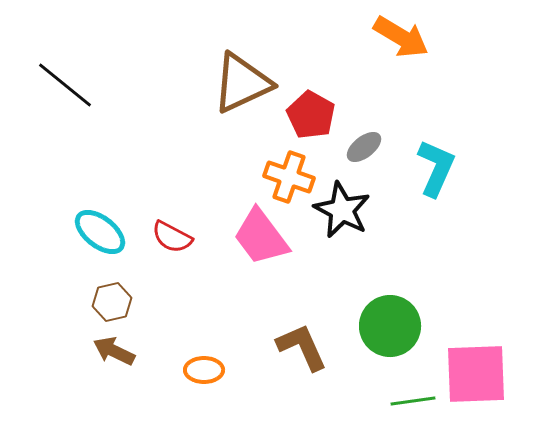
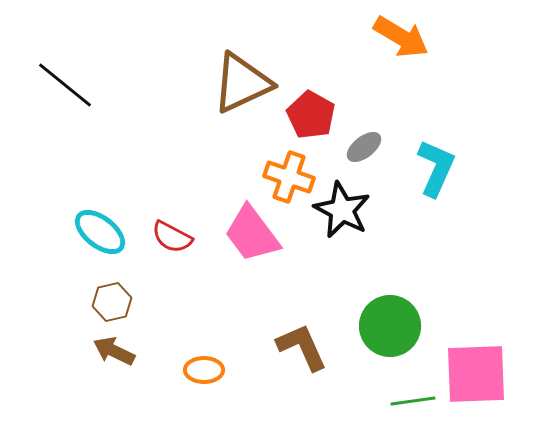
pink trapezoid: moved 9 px left, 3 px up
